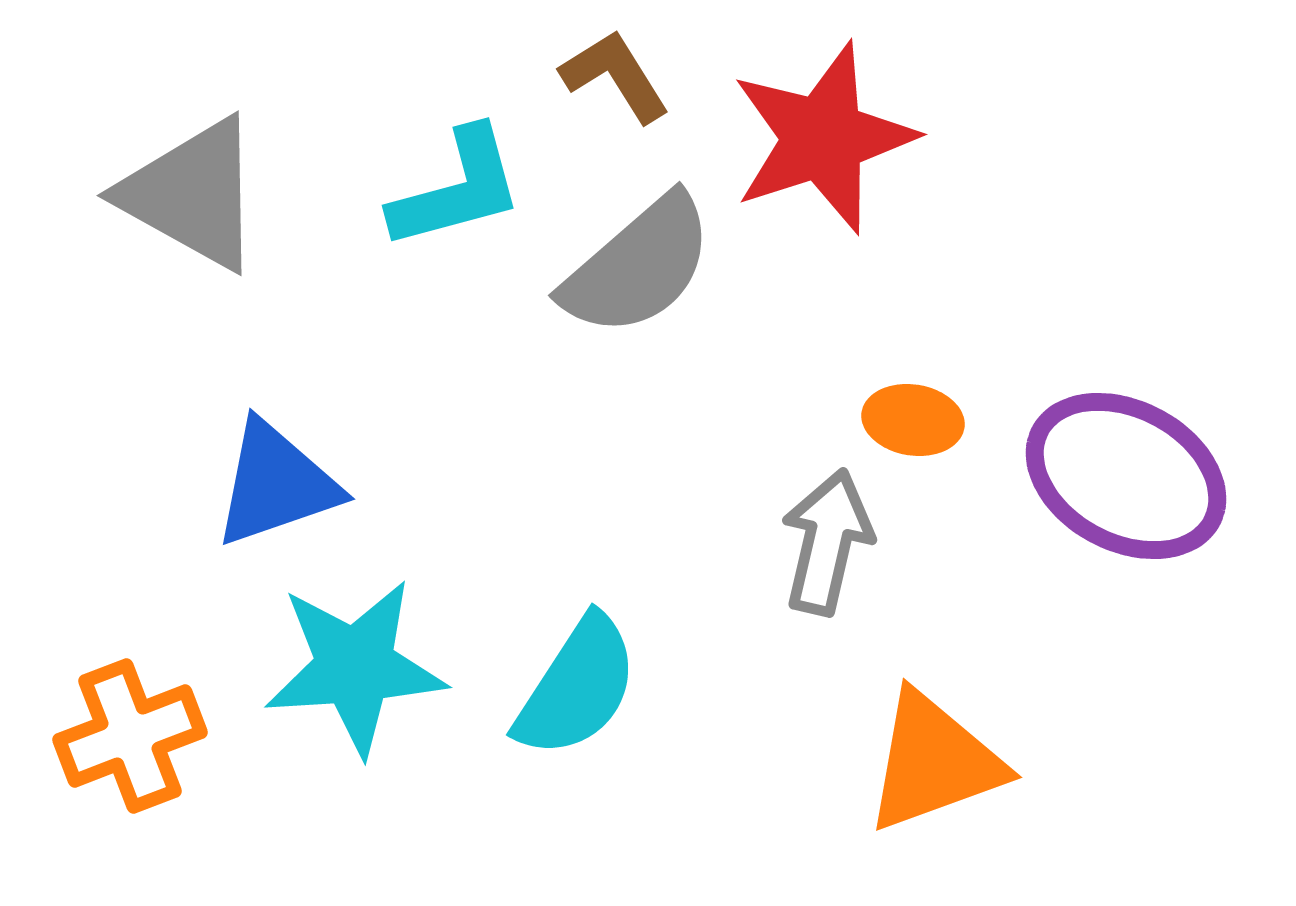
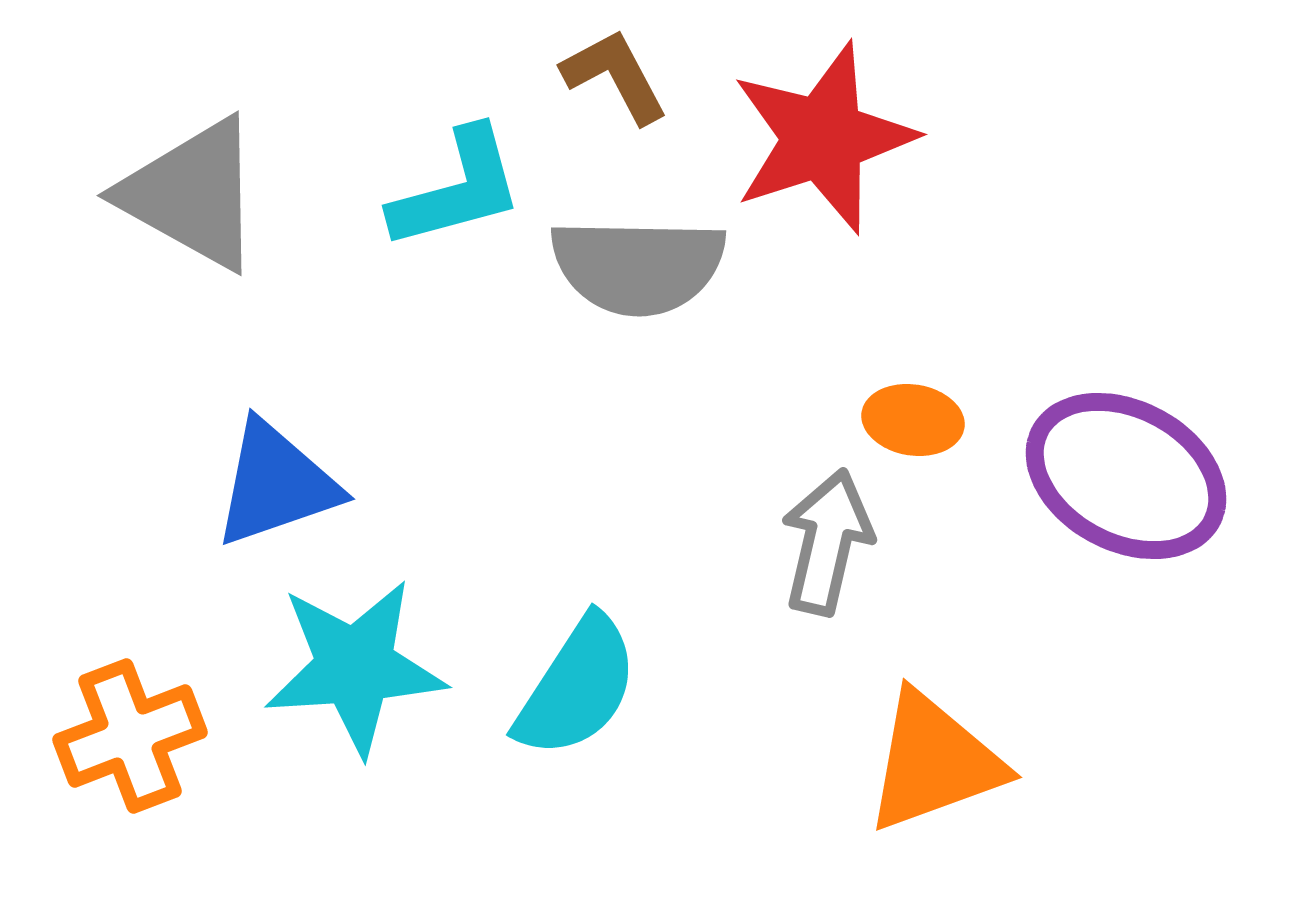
brown L-shape: rotated 4 degrees clockwise
gray semicircle: rotated 42 degrees clockwise
